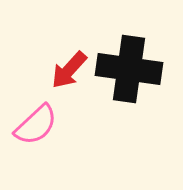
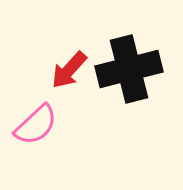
black cross: rotated 22 degrees counterclockwise
